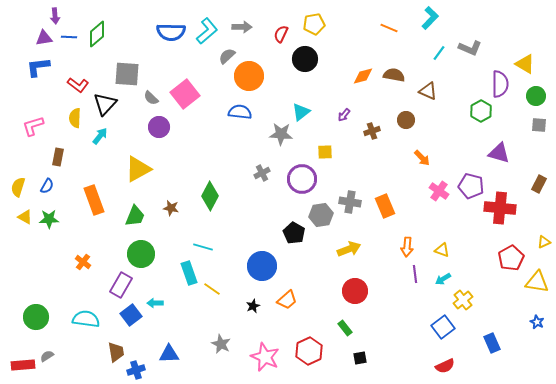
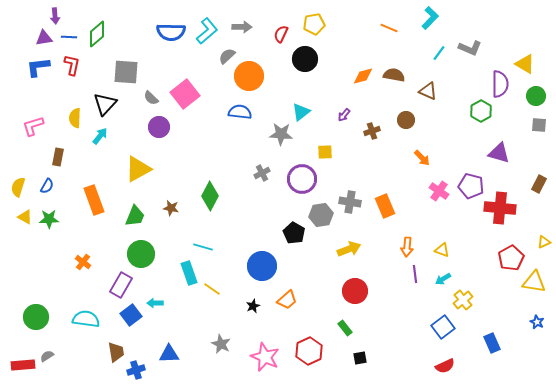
gray square at (127, 74): moved 1 px left, 2 px up
red L-shape at (78, 85): moved 6 px left, 20 px up; rotated 115 degrees counterclockwise
yellow triangle at (537, 282): moved 3 px left
